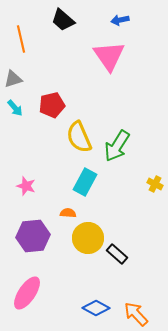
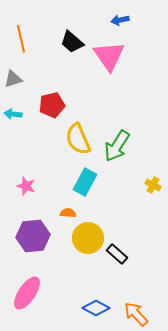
black trapezoid: moved 9 px right, 22 px down
cyan arrow: moved 2 px left, 6 px down; rotated 138 degrees clockwise
yellow semicircle: moved 1 px left, 2 px down
yellow cross: moved 2 px left, 1 px down
